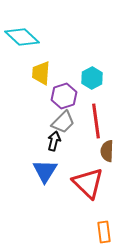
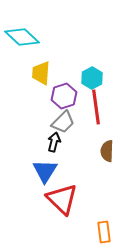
red line: moved 14 px up
black arrow: moved 1 px down
red triangle: moved 26 px left, 16 px down
